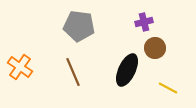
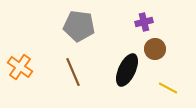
brown circle: moved 1 px down
